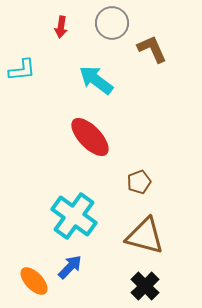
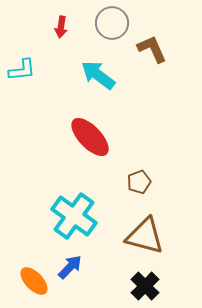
cyan arrow: moved 2 px right, 5 px up
